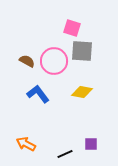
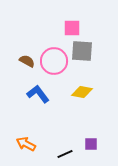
pink square: rotated 18 degrees counterclockwise
